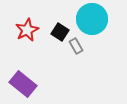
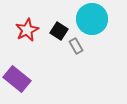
black square: moved 1 px left, 1 px up
purple rectangle: moved 6 px left, 5 px up
